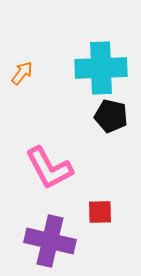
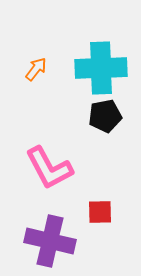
orange arrow: moved 14 px right, 4 px up
black pentagon: moved 6 px left; rotated 24 degrees counterclockwise
